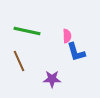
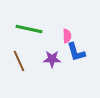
green line: moved 2 px right, 2 px up
purple star: moved 20 px up
